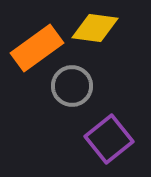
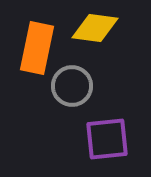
orange rectangle: rotated 42 degrees counterclockwise
purple square: moved 2 px left; rotated 33 degrees clockwise
